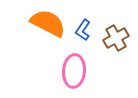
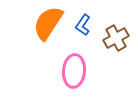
orange semicircle: rotated 84 degrees counterclockwise
blue L-shape: moved 5 px up
